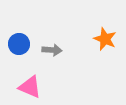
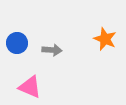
blue circle: moved 2 px left, 1 px up
